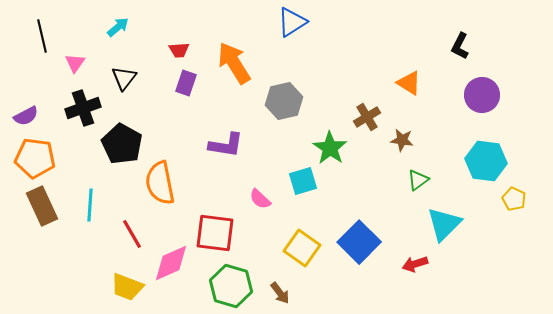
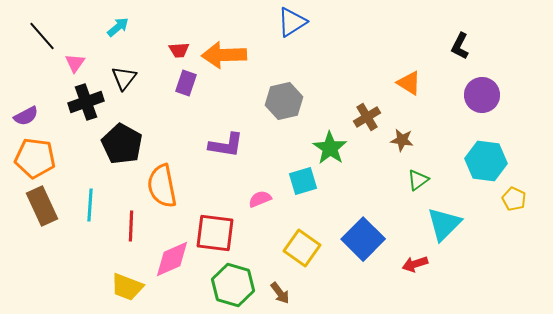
black line: rotated 28 degrees counterclockwise
orange arrow: moved 10 px left, 8 px up; rotated 60 degrees counterclockwise
black cross: moved 3 px right, 6 px up
orange semicircle: moved 2 px right, 3 px down
pink semicircle: rotated 115 degrees clockwise
red line: moved 1 px left, 8 px up; rotated 32 degrees clockwise
blue square: moved 4 px right, 3 px up
pink diamond: moved 1 px right, 4 px up
green hexagon: moved 2 px right, 1 px up
